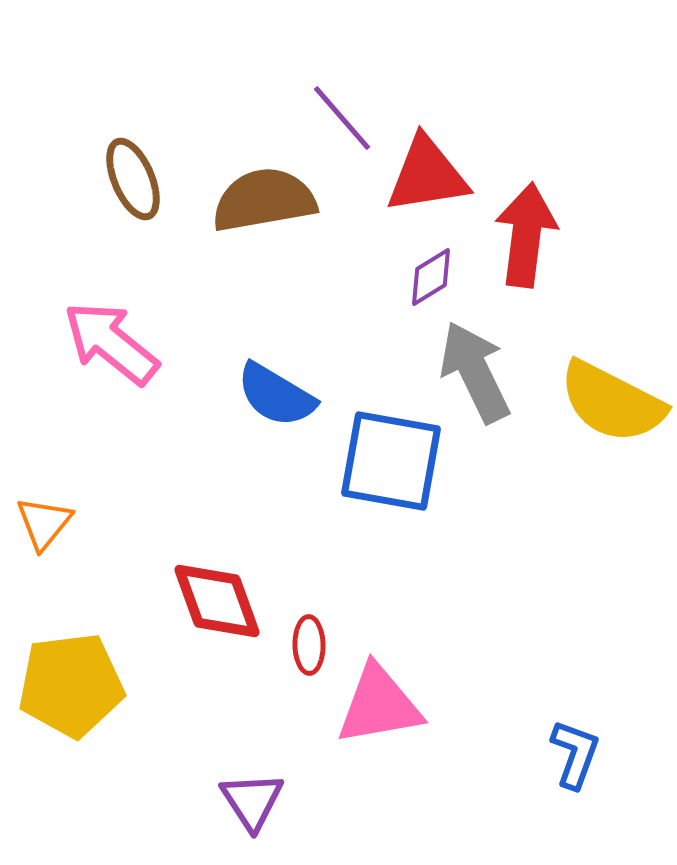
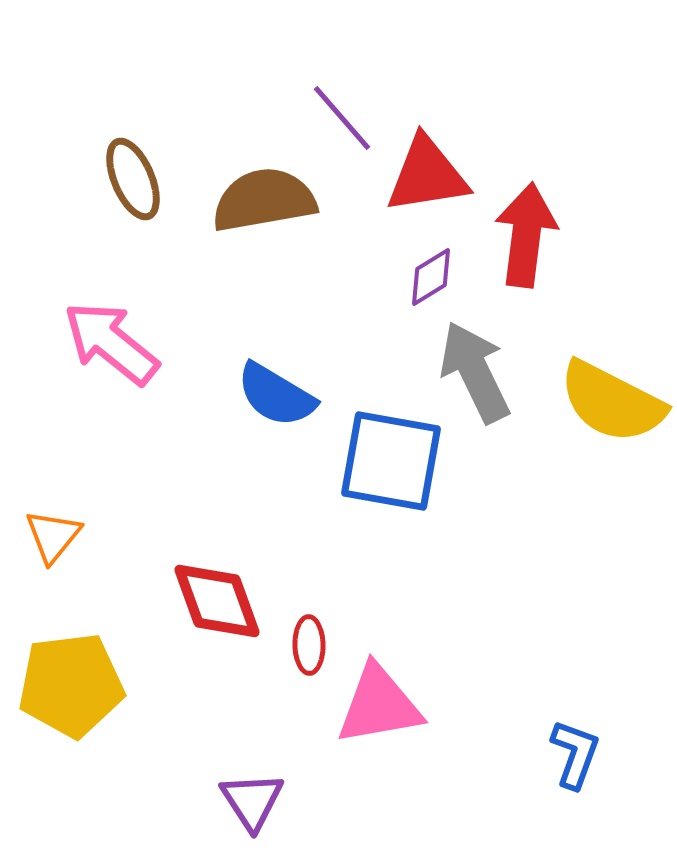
orange triangle: moved 9 px right, 13 px down
